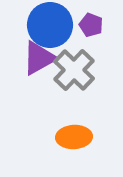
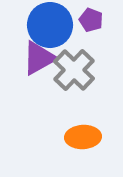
purple pentagon: moved 5 px up
orange ellipse: moved 9 px right
